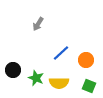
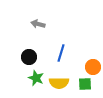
gray arrow: rotated 72 degrees clockwise
blue line: rotated 30 degrees counterclockwise
orange circle: moved 7 px right, 7 px down
black circle: moved 16 px right, 13 px up
green square: moved 4 px left, 2 px up; rotated 24 degrees counterclockwise
